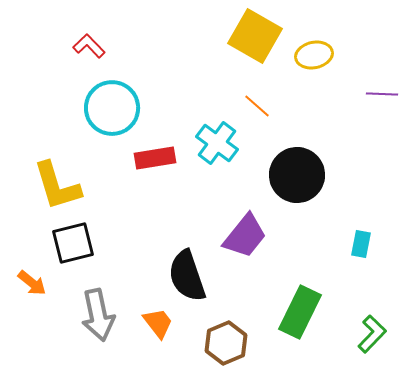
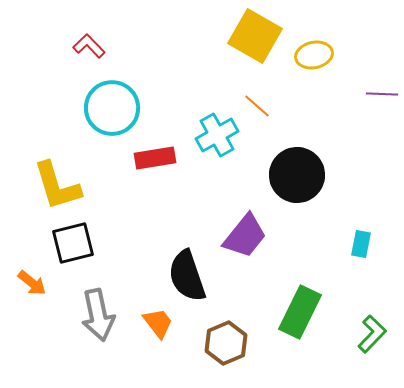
cyan cross: moved 8 px up; rotated 24 degrees clockwise
